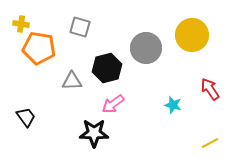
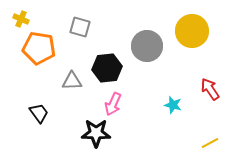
yellow cross: moved 5 px up; rotated 14 degrees clockwise
yellow circle: moved 4 px up
gray circle: moved 1 px right, 2 px up
black hexagon: rotated 8 degrees clockwise
pink arrow: rotated 30 degrees counterclockwise
black trapezoid: moved 13 px right, 4 px up
black star: moved 2 px right
